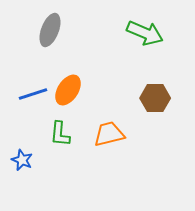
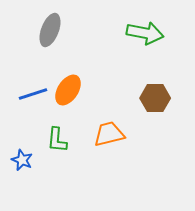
green arrow: rotated 12 degrees counterclockwise
green L-shape: moved 3 px left, 6 px down
